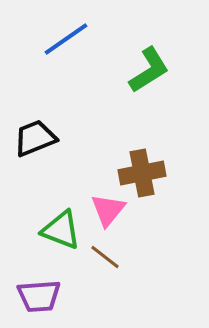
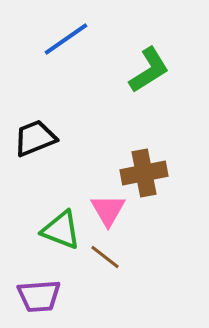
brown cross: moved 2 px right
pink triangle: rotated 9 degrees counterclockwise
